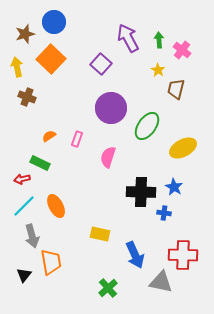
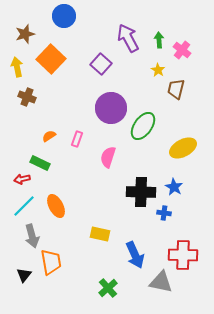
blue circle: moved 10 px right, 6 px up
green ellipse: moved 4 px left
